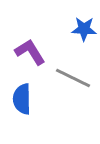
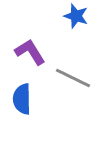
blue star: moved 8 px left, 13 px up; rotated 15 degrees clockwise
